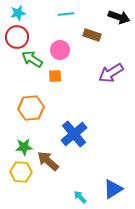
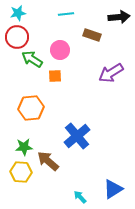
black arrow: rotated 25 degrees counterclockwise
blue cross: moved 3 px right, 2 px down
